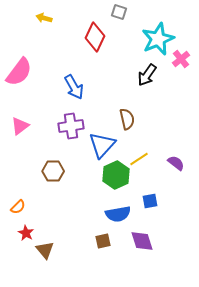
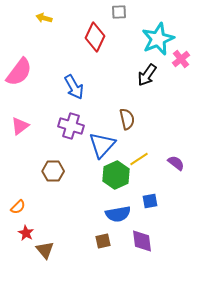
gray square: rotated 21 degrees counterclockwise
purple cross: rotated 25 degrees clockwise
purple diamond: rotated 10 degrees clockwise
